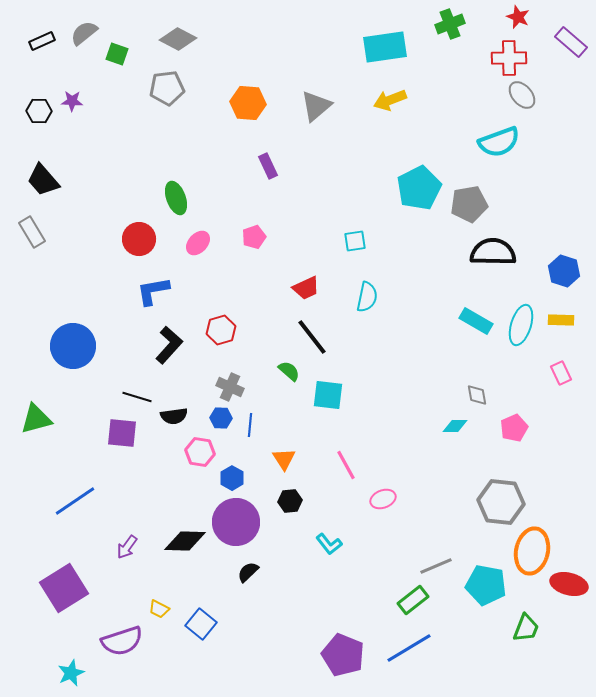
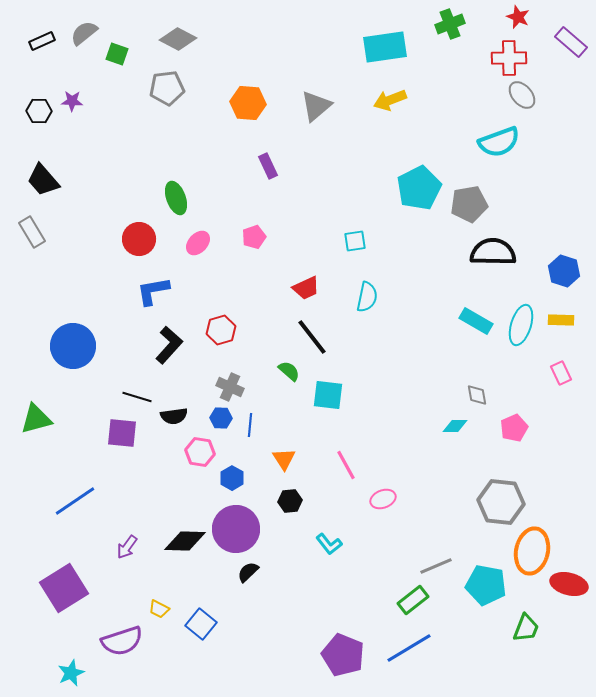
purple circle at (236, 522): moved 7 px down
